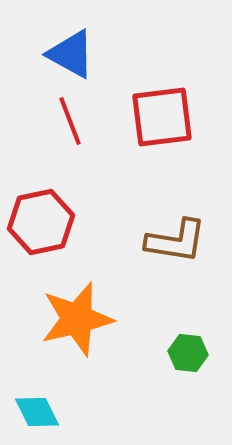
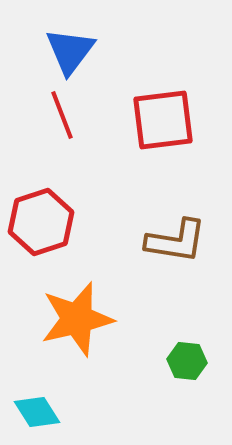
blue triangle: moved 1 px left, 3 px up; rotated 38 degrees clockwise
red square: moved 1 px right, 3 px down
red line: moved 8 px left, 6 px up
red hexagon: rotated 6 degrees counterclockwise
green hexagon: moved 1 px left, 8 px down
cyan diamond: rotated 6 degrees counterclockwise
